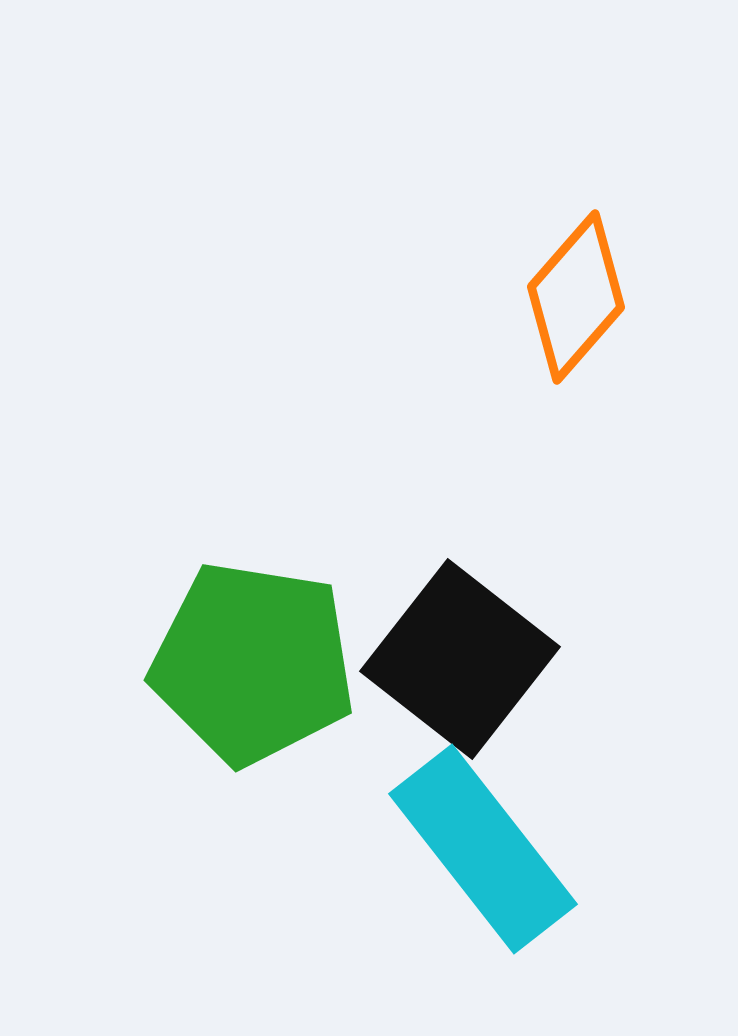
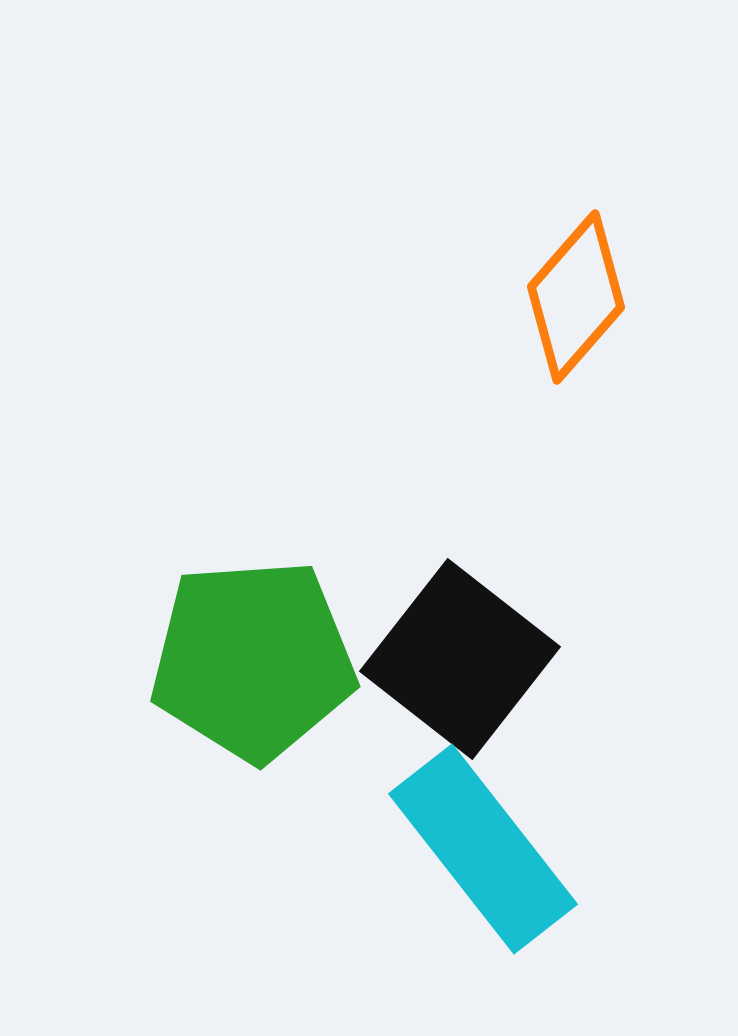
green pentagon: moved 3 px up; rotated 13 degrees counterclockwise
